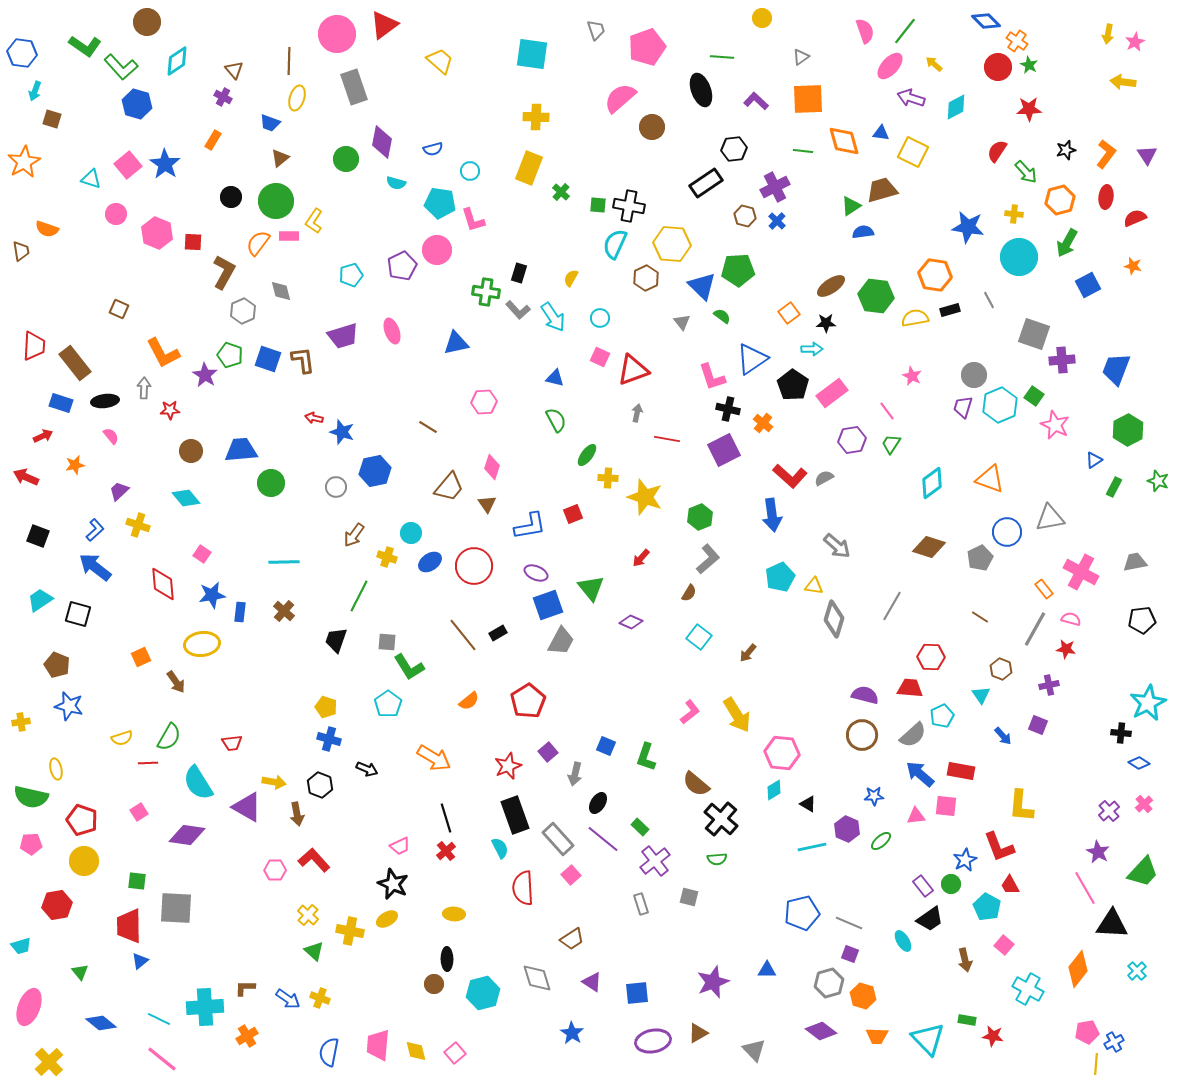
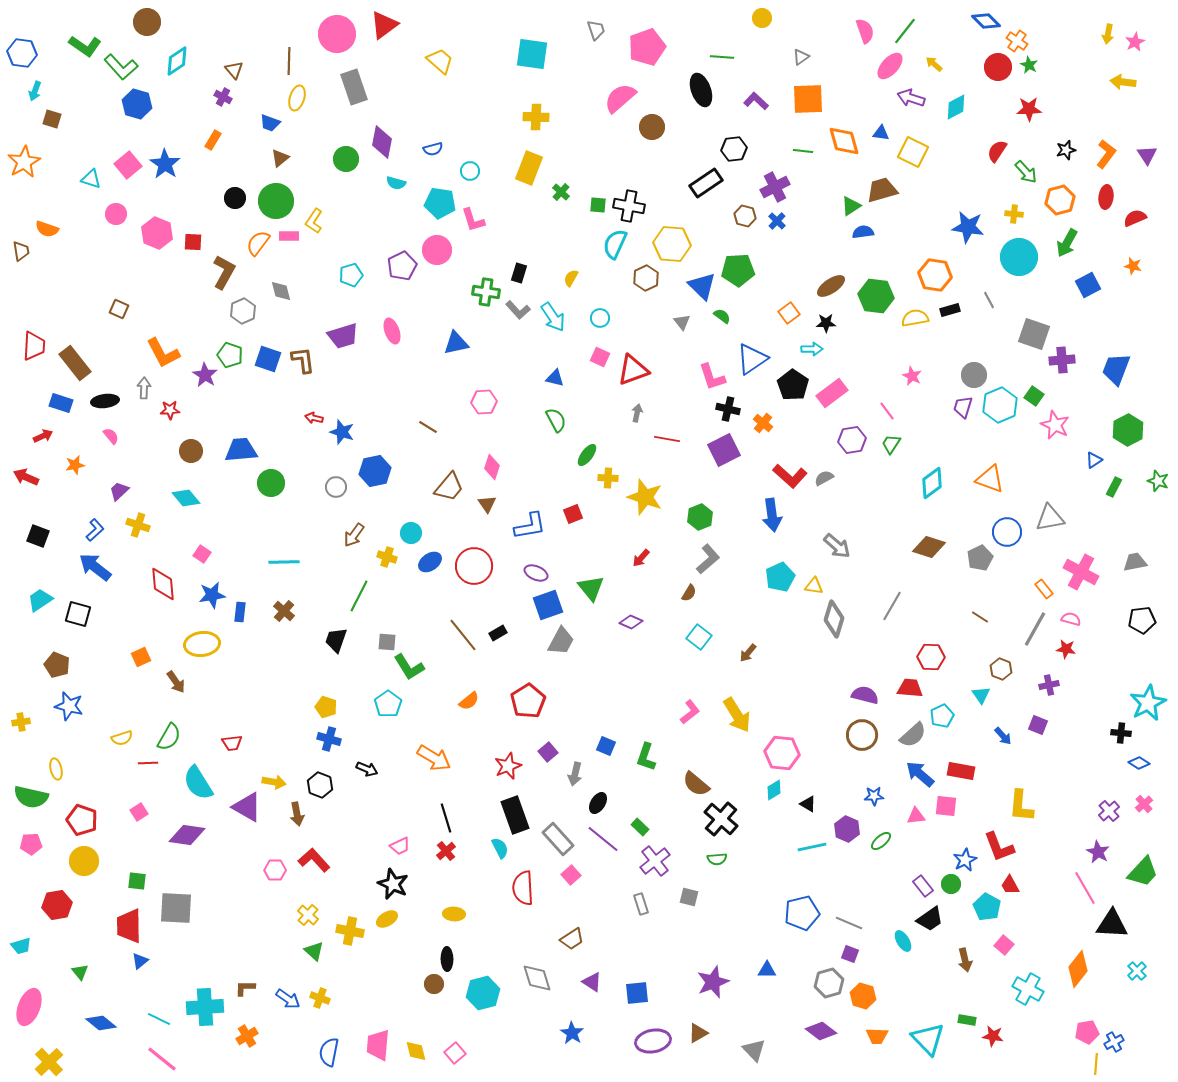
black circle at (231, 197): moved 4 px right, 1 px down
